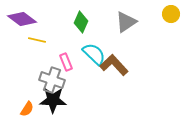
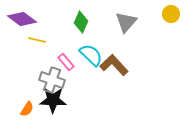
gray triangle: rotated 15 degrees counterclockwise
cyan semicircle: moved 3 px left, 1 px down
pink rectangle: rotated 18 degrees counterclockwise
